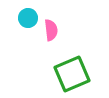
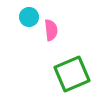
cyan circle: moved 1 px right, 1 px up
